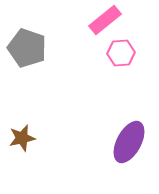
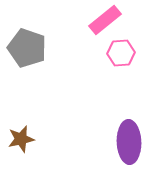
brown star: moved 1 px left, 1 px down
purple ellipse: rotated 30 degrees counterclockwise
